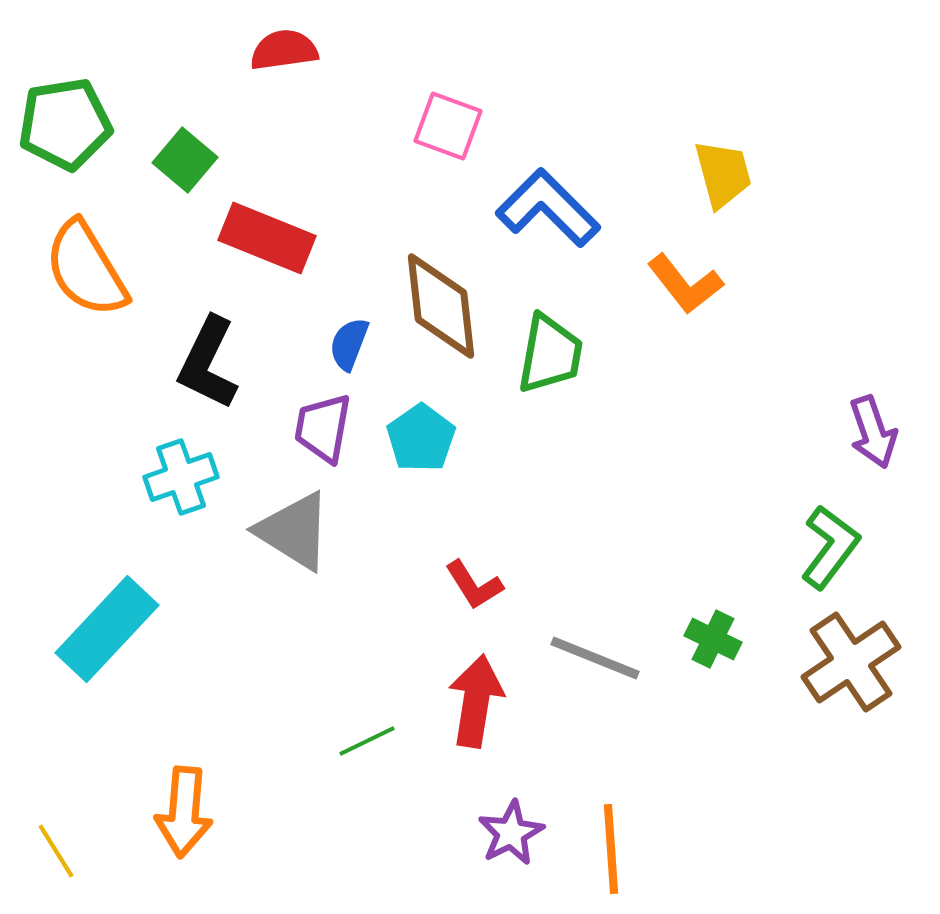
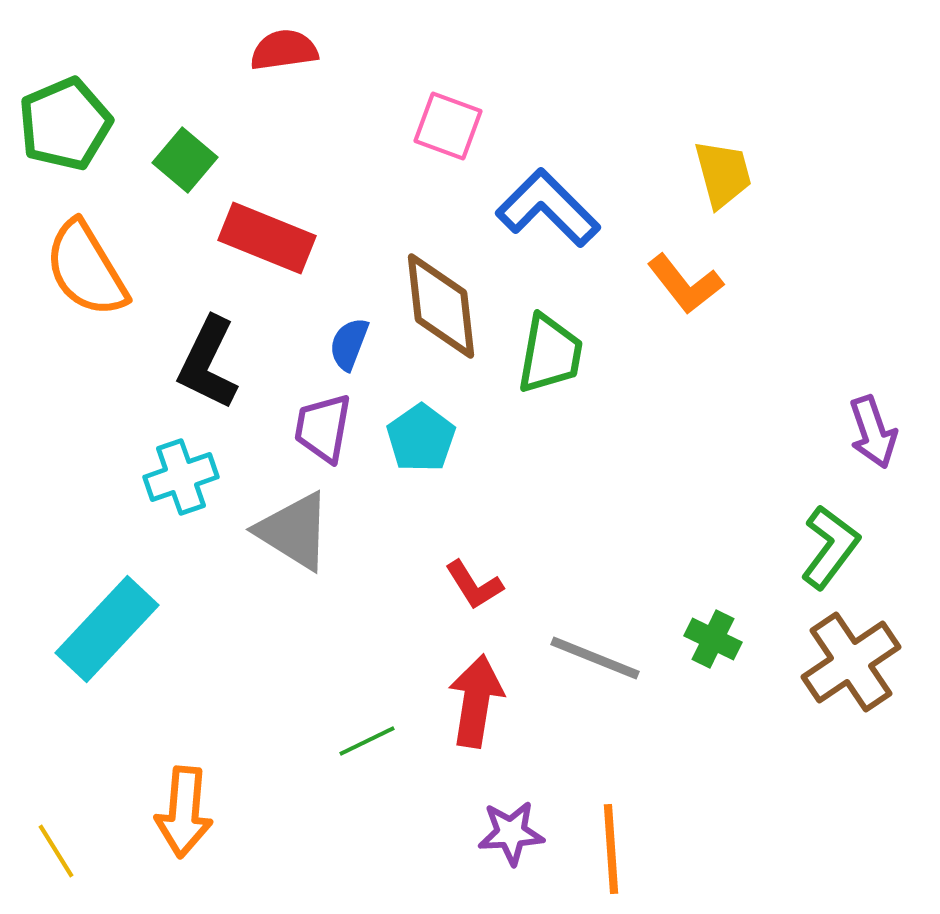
green pentagon: rotated 14 degrees counterclockwise
purple star: rotated 24 degrees clockwise
